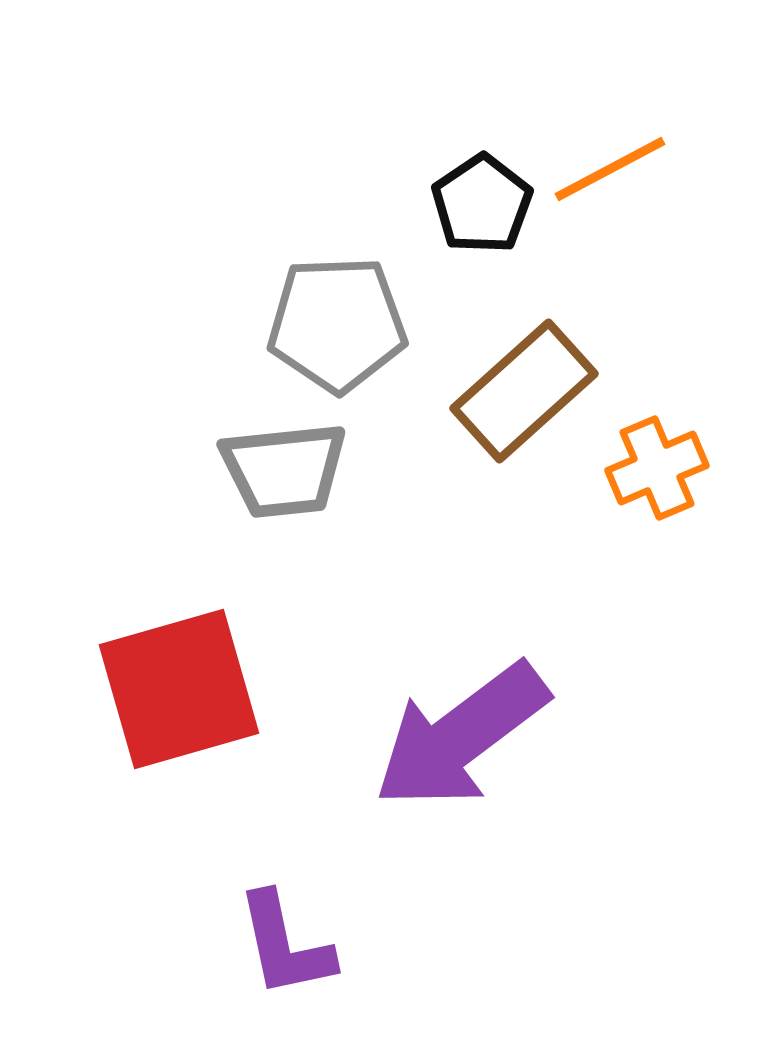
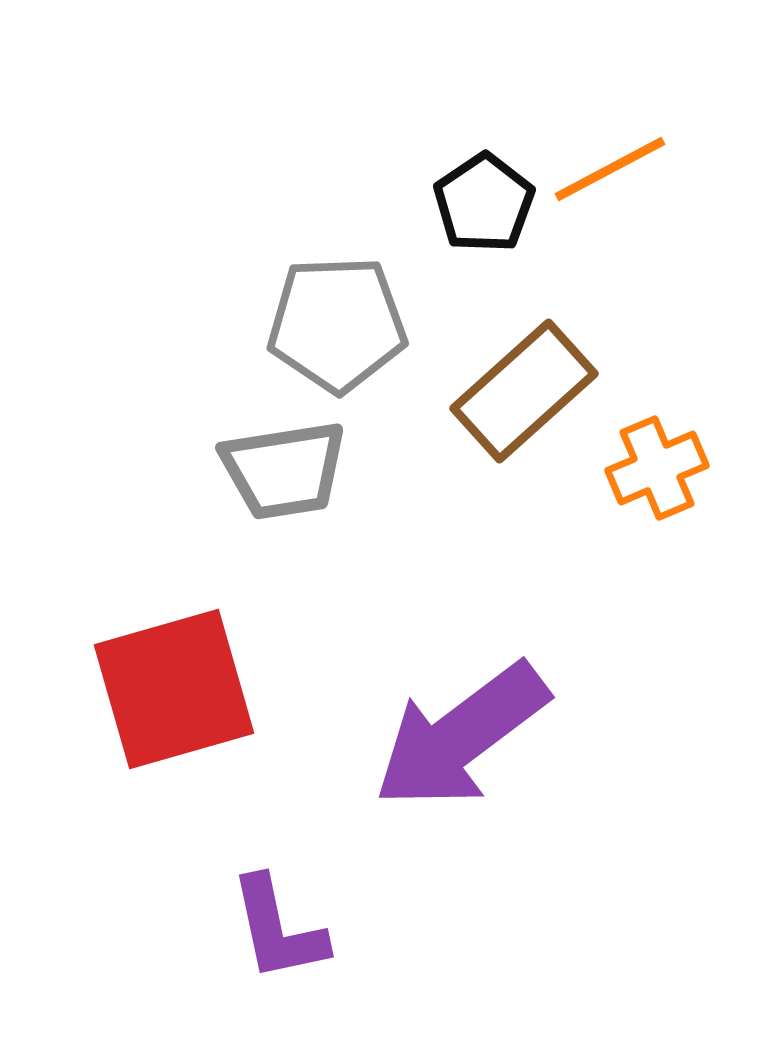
black pentagon: moved 2 px right, 1 px up
gray trapezoid: rotated 3 degrees counterclockwise
red square: moved 5 px left
purple L-shape: moved 7 px left, 16 px up
